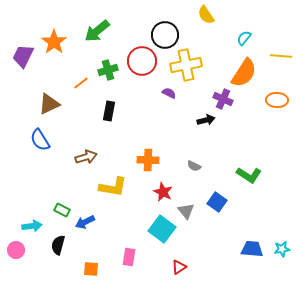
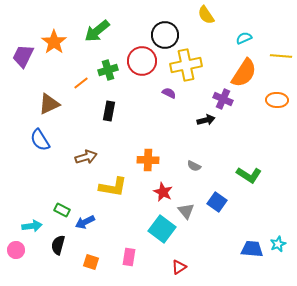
cyan semicircle: rotated 28 degrees clockwise
cyan star: moved 4 px left, 5 px up; rotated 14 degrees counterclockwise
orange square: moved 7 px up; rotated 14 degrees clockwise
